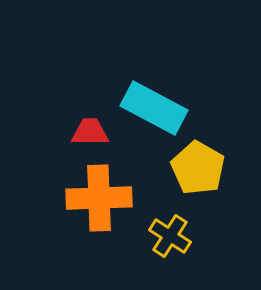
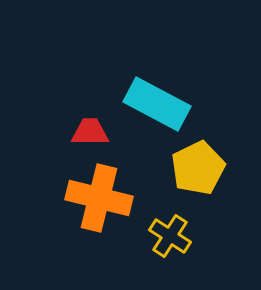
cyan rectangle: moved 3 px right, 4 px up
yellow pentagon: rotated 16 degrees clockwise
orange cross: rotated 16 degrees clockwise
